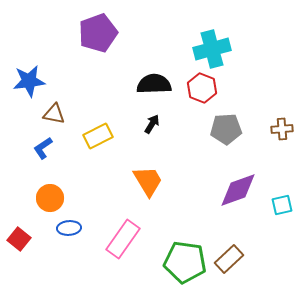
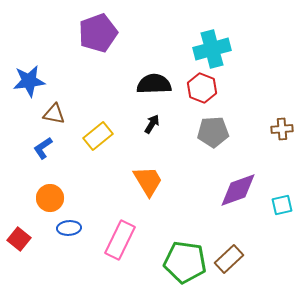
gray pentagon: moved 13 px left, 3 px down
yellow rectangle: rotated 12 degrees counterclockwise
pink rectangle: moved 3 px left, 1 px down; rotated 9 degrees counterclockwise
